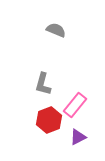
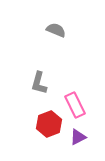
gray L-shape: moved 4 px left, 1 px up
pink rectangle: rotated 65 degrees counterclockwise
red hexagon: moved 4 px down
